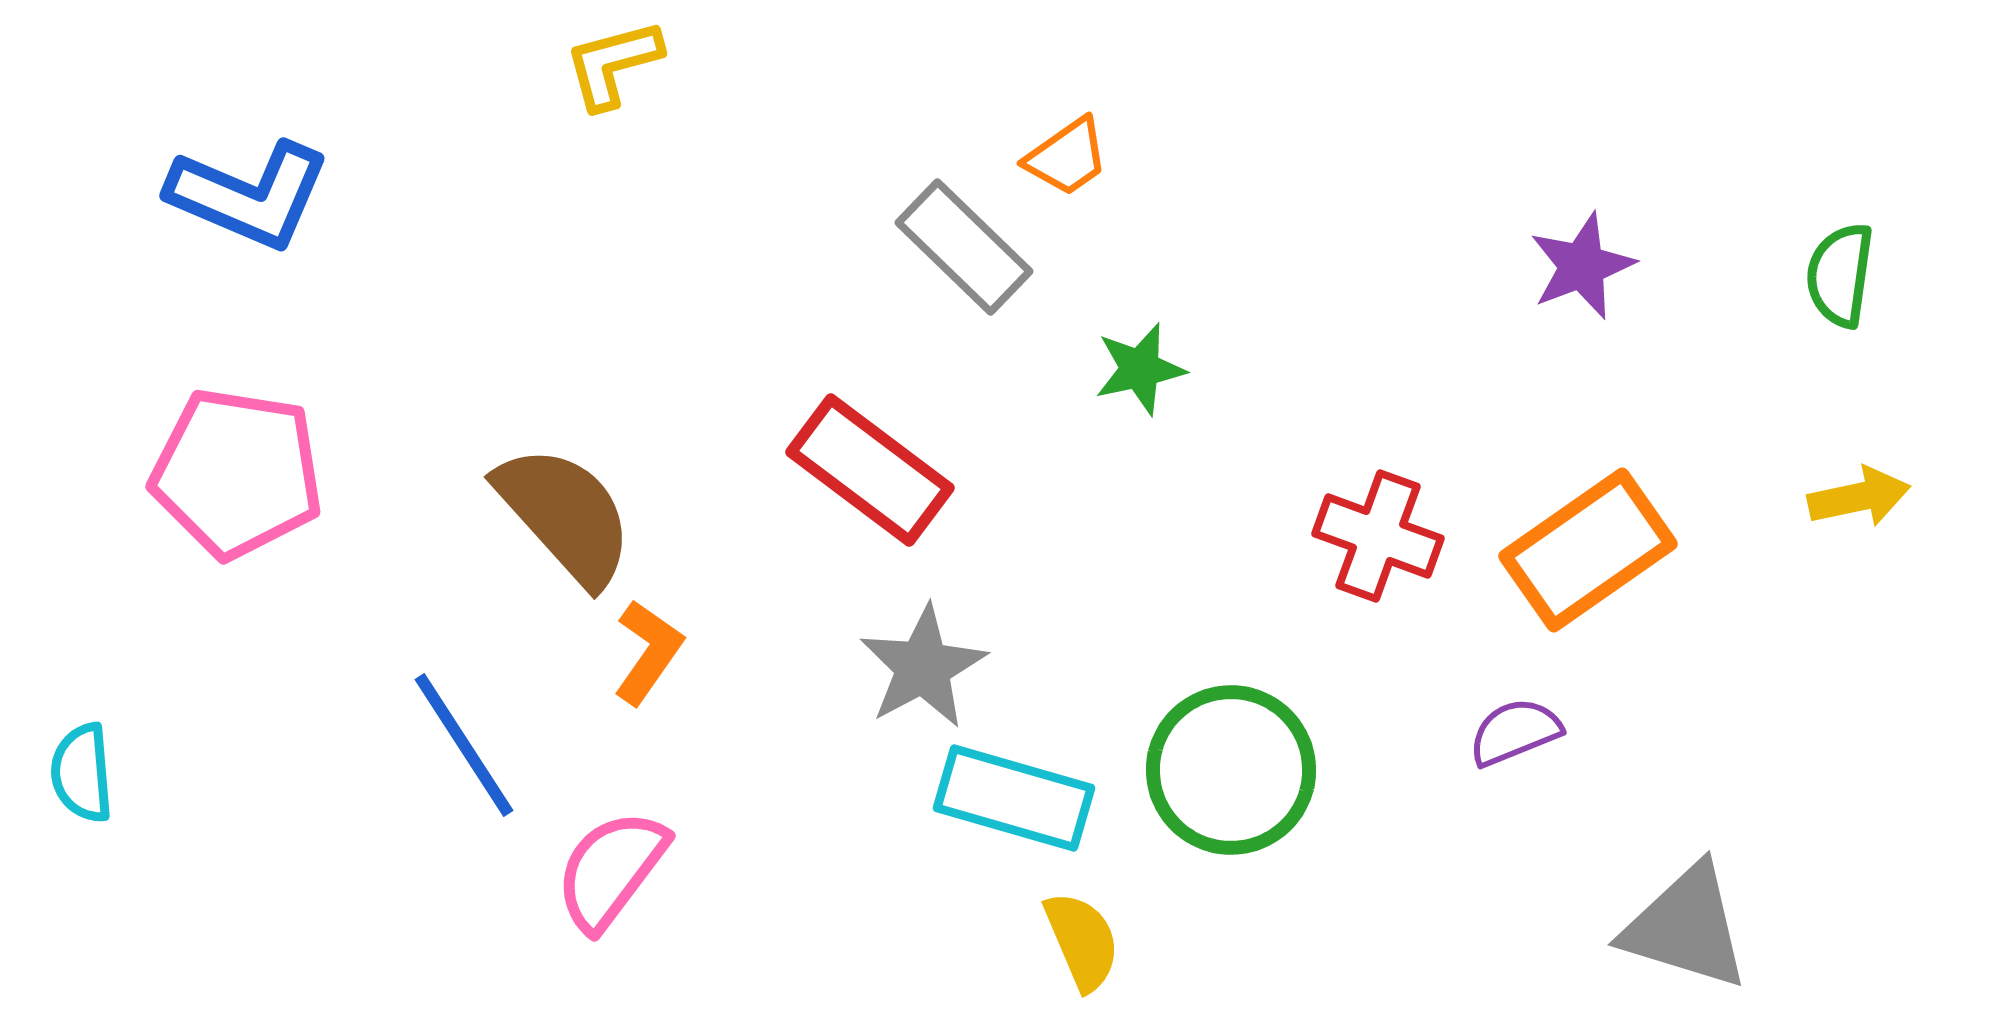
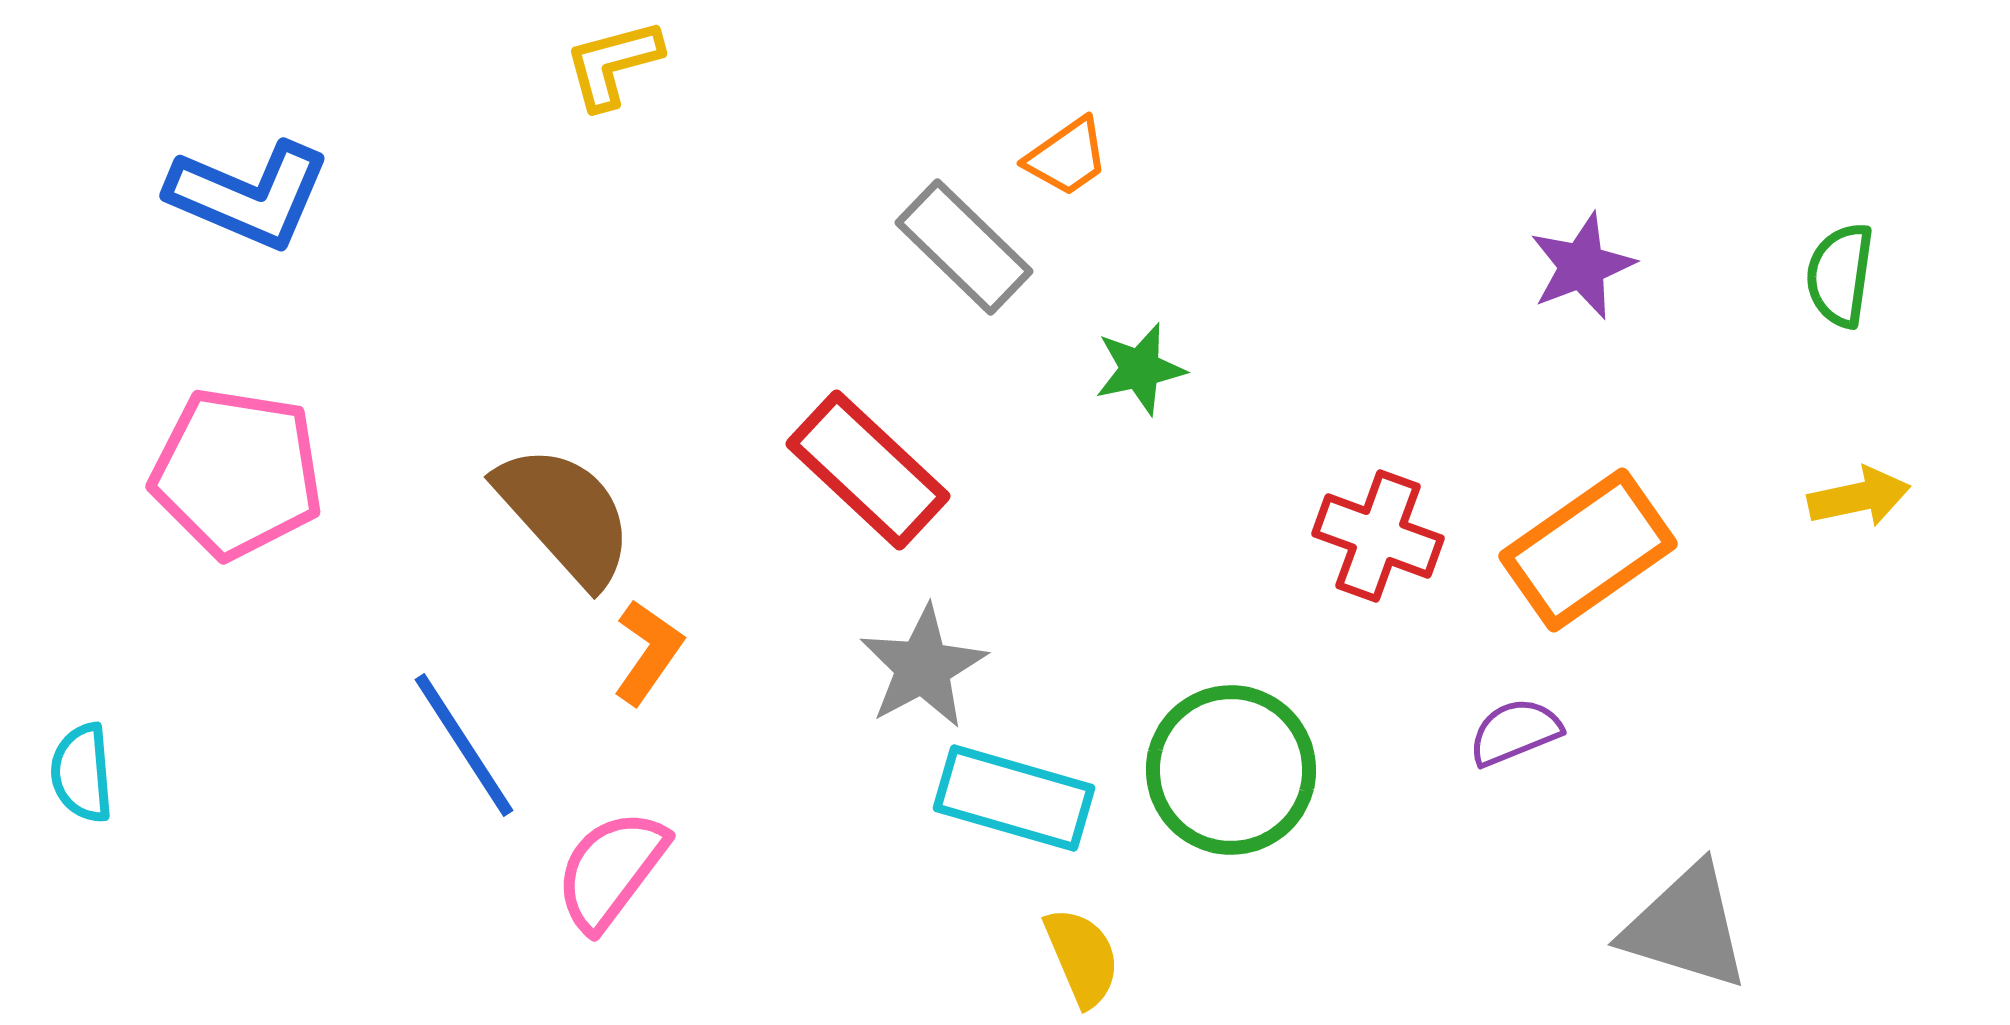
red rectangle: moved 2 px left; rotated 6 degrees clockwise
yellow semicircle: moved 16 px down
